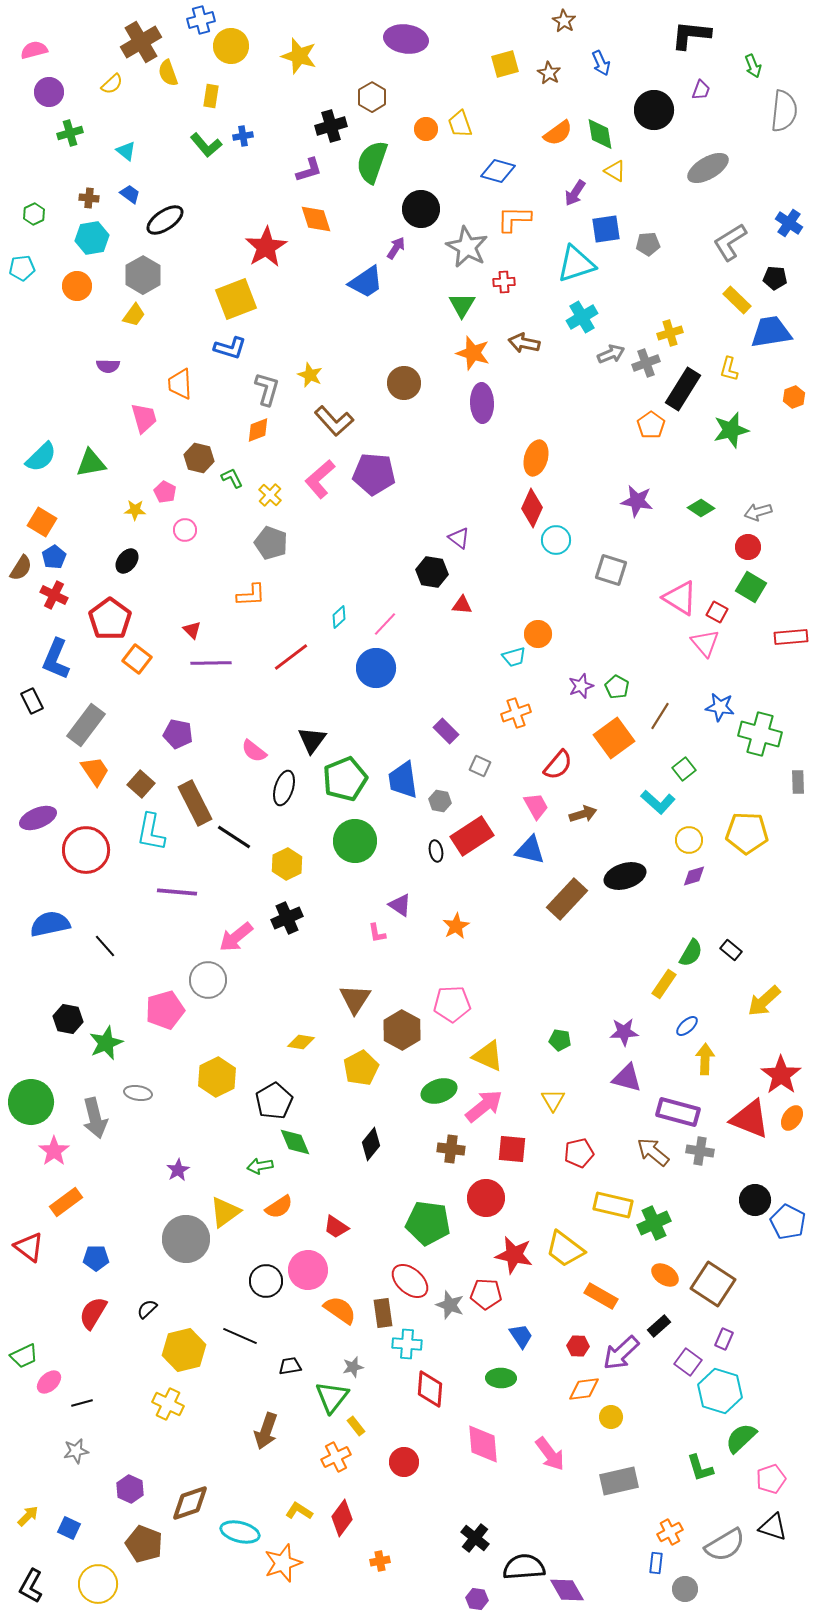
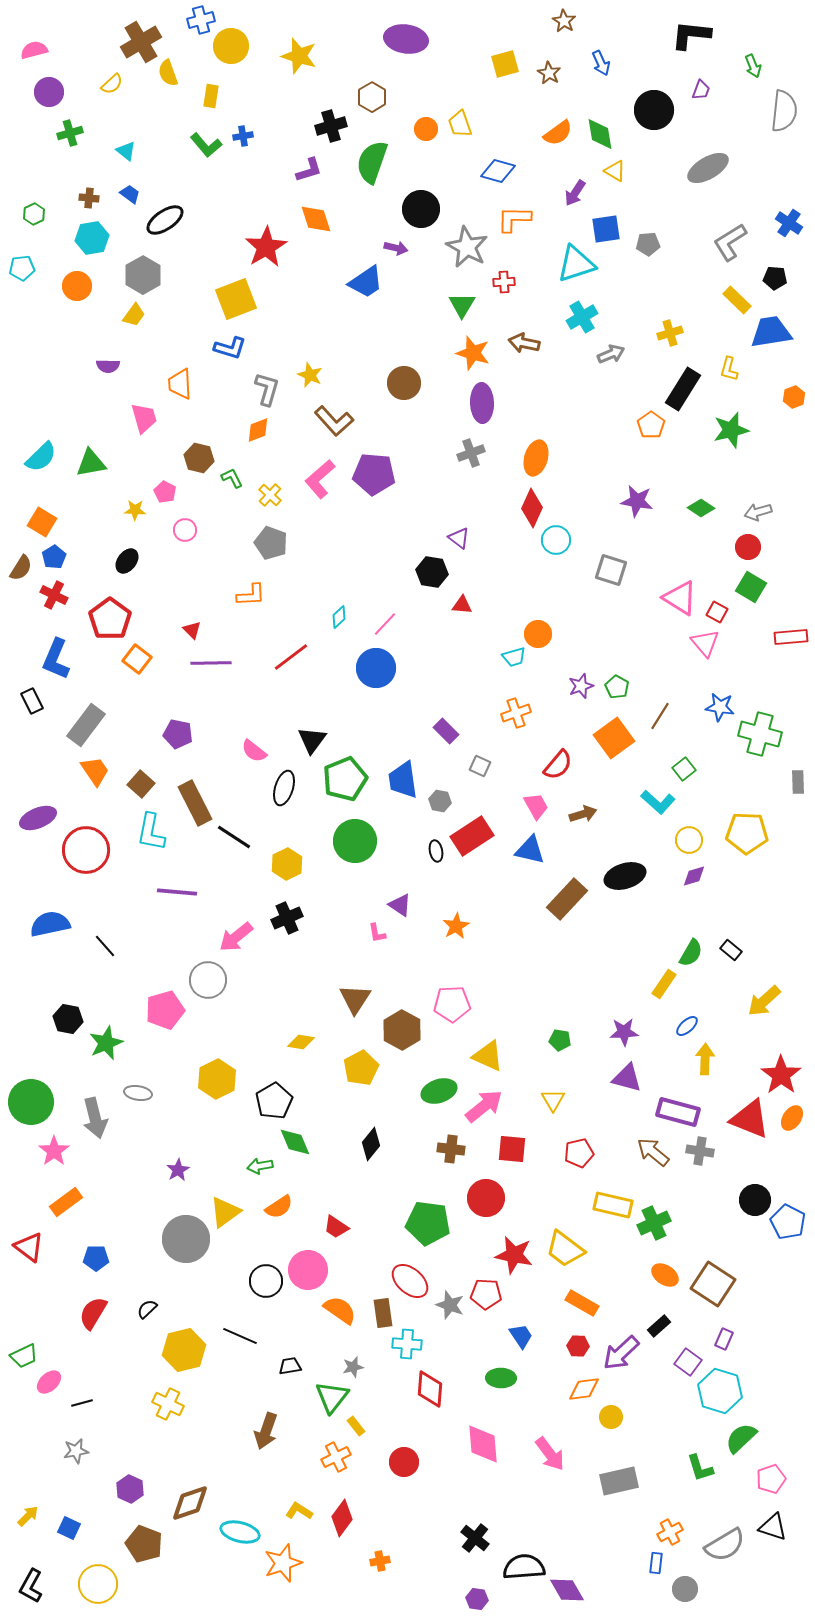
purple arrow at (396, 248): rotated 70 degrees clockwise
gray cross at (646, 363): moved 175 px left, 90 px down
yellow hexagon at (217, 1077): moved 2 px down
orange rectangle at (601, 1296): moved 19 px left, 7 px down
